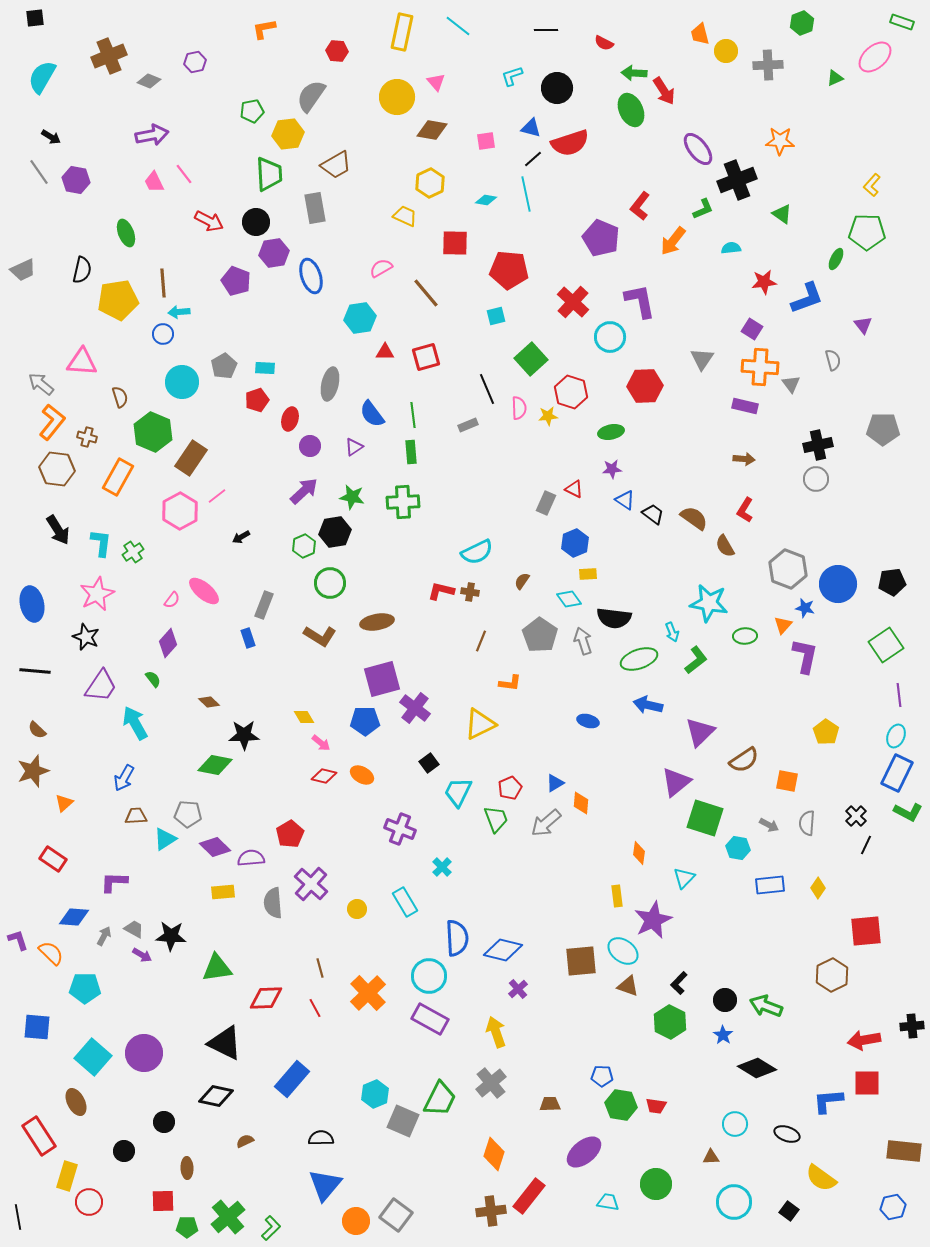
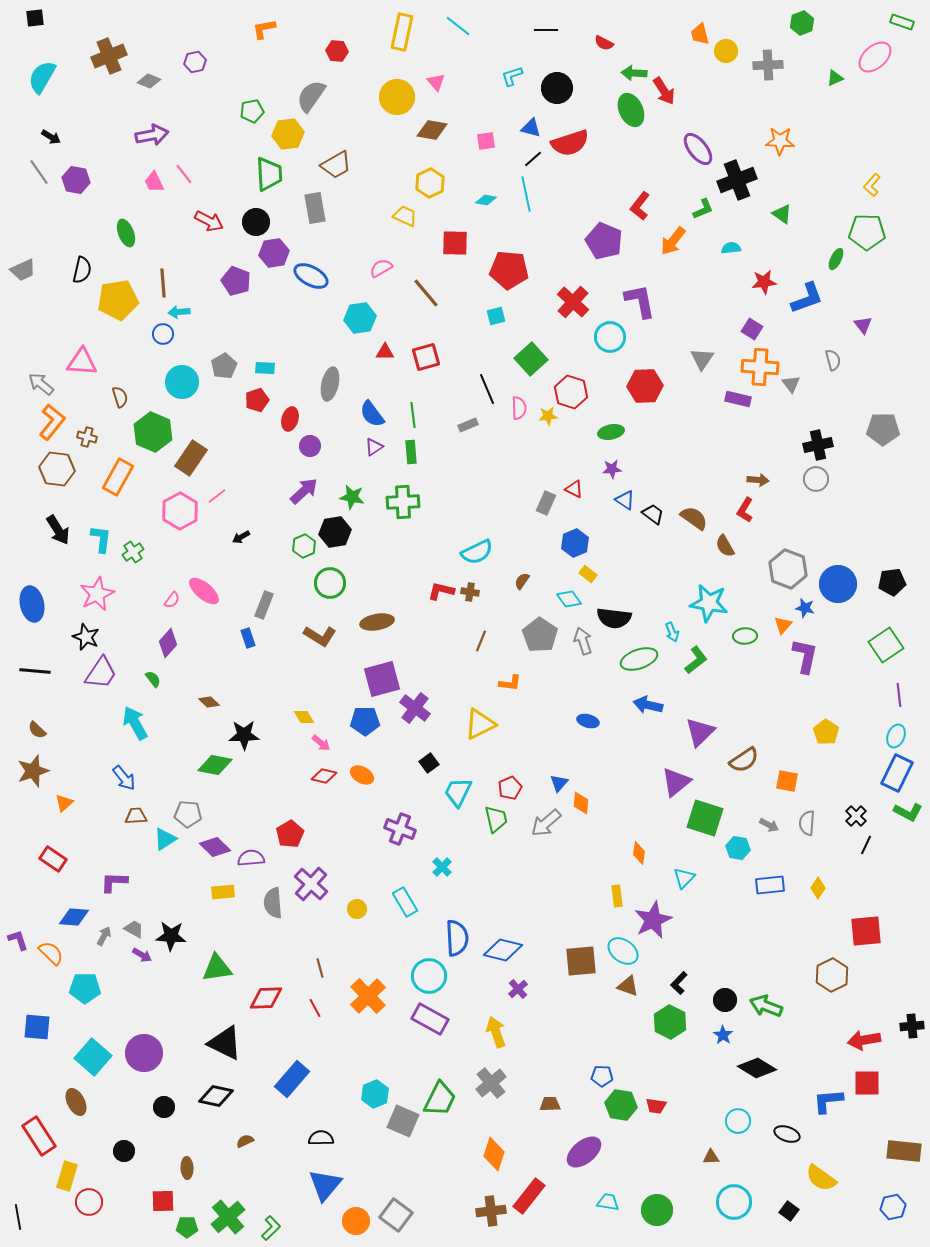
purple pentagon at (601, 238): moved 3 px right, 3 px down
blue ellipse at (311, 276): rotated 44 degrees counterclockwise
purple rectangle at (745, 406): moved 7 px left, 7 px up
purple triangle at (354, 447): moved 20 px right
brown arrow at (744, 459): moved 14 px right, 21 px down
cyan L-shape at (101, 543): moved 4 px up
yellow rectangle at (588, 574): rotated 42 degrees clockwise
purple trapezoid at (101, 686): moved 13 px up
blue arrow at (124, 778): rotated 68 degrees counterclockwise
blue triangle at (555, 783): moved 4 px right; rotated 18 degrees counterclockwise
green trapezoid at (496, 819): rotated 8 degrees clockwise
orange cross at (368, 993): moved 3 px down
black circle at (164, 1122): moved 15 px up
cyan circle at (735, 1124): moved 3 px right, 3 px up
green circle at (656, 1184): moved 1 px right, 26 px down
